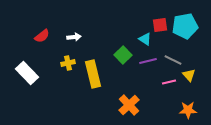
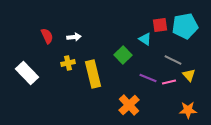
red semicircle: moved 5 px right; rotated 77 degrees counterclockwise
purple line: moved 17 px down; rotated 36 degrees clockwise
